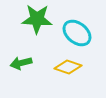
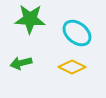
green star: moved 7 px left
yellow diamond: moved 4 px right; rotated 8 degrees clockwise
